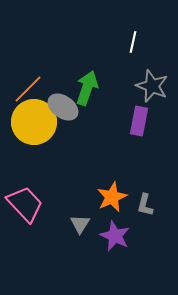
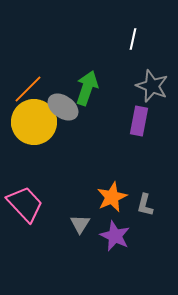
white line: moved 3 px up
